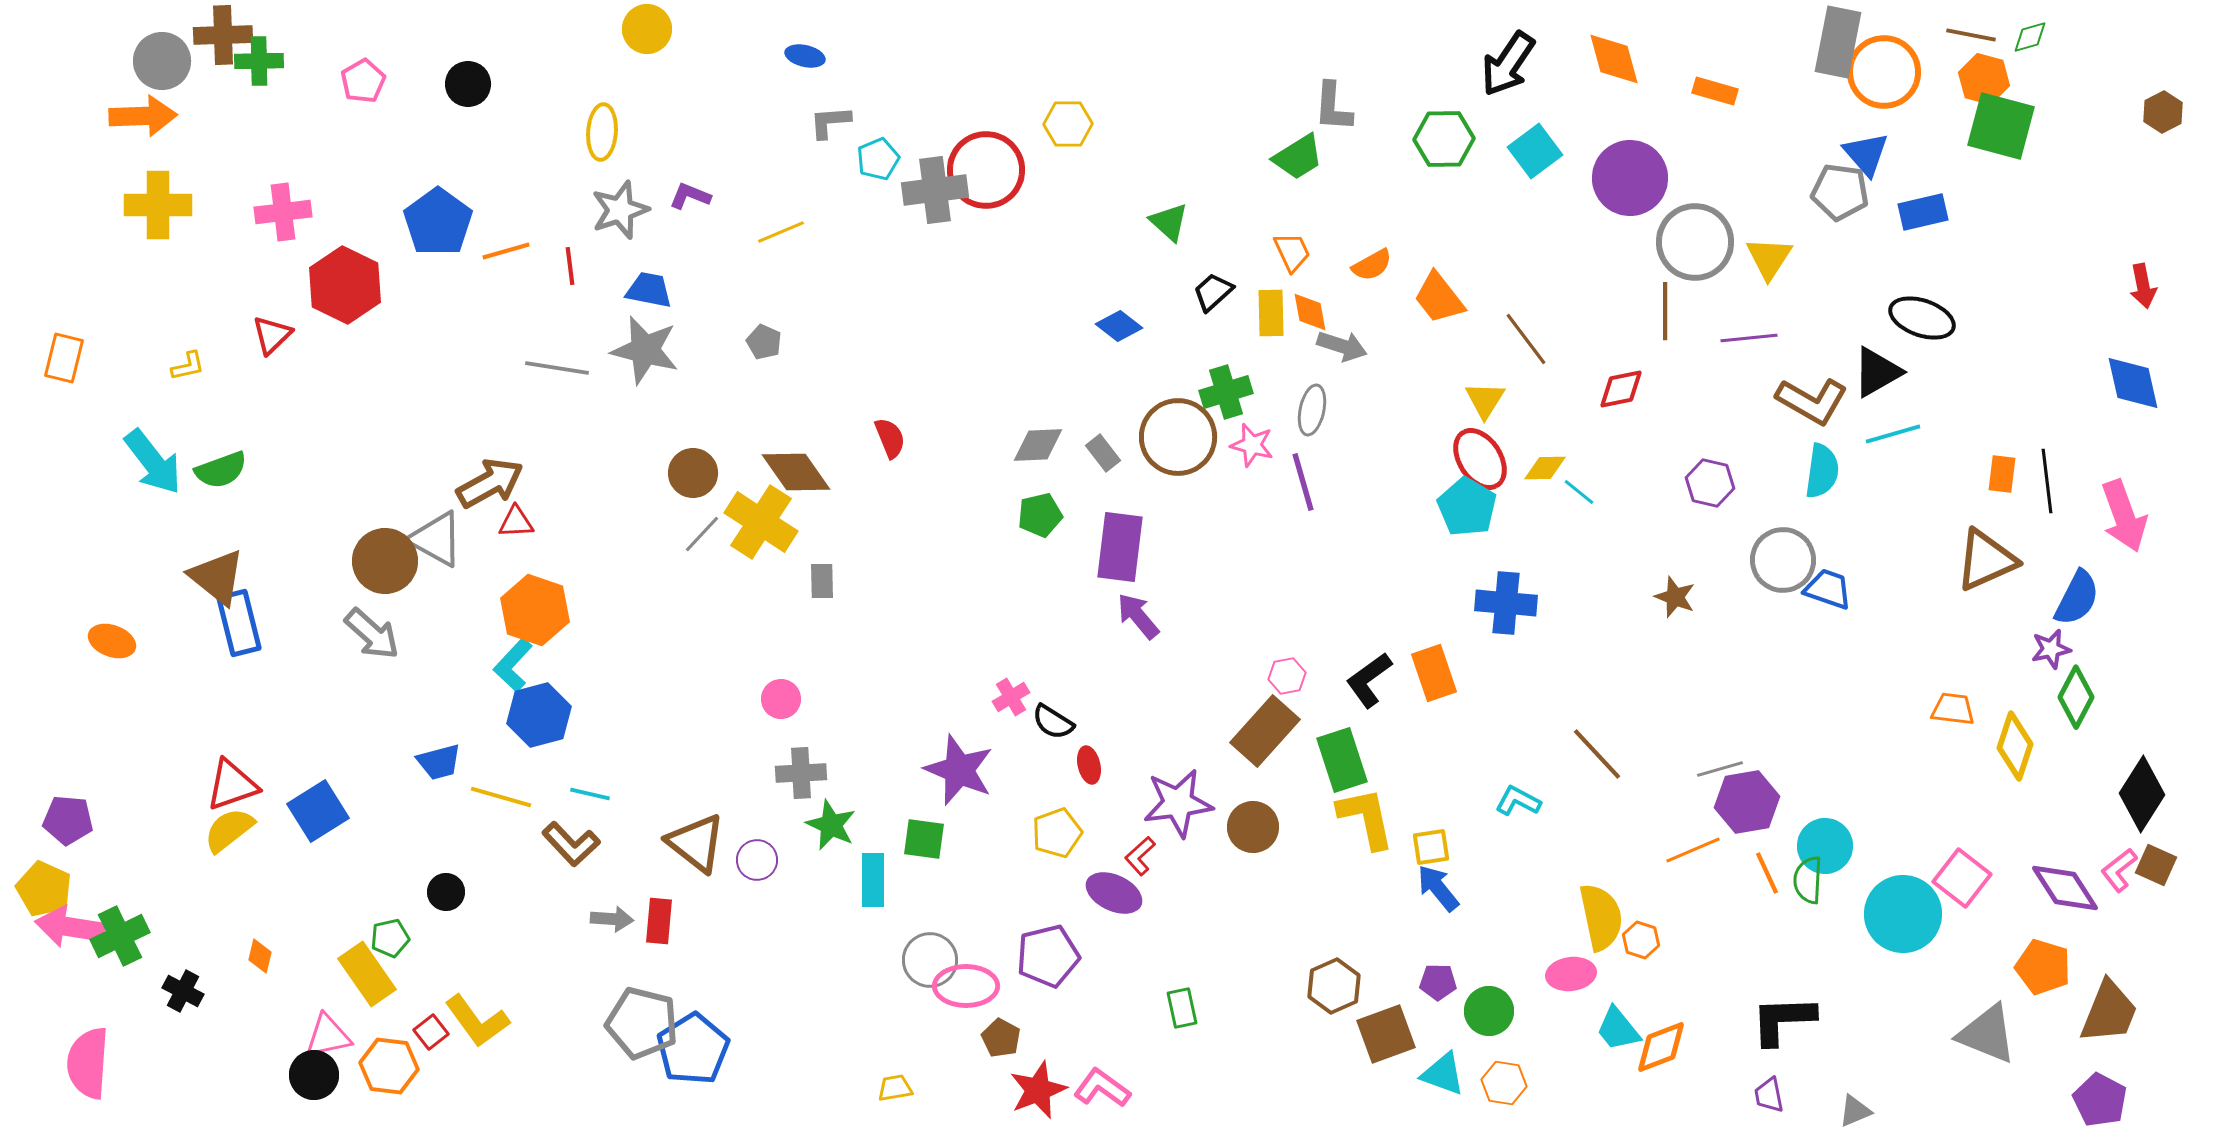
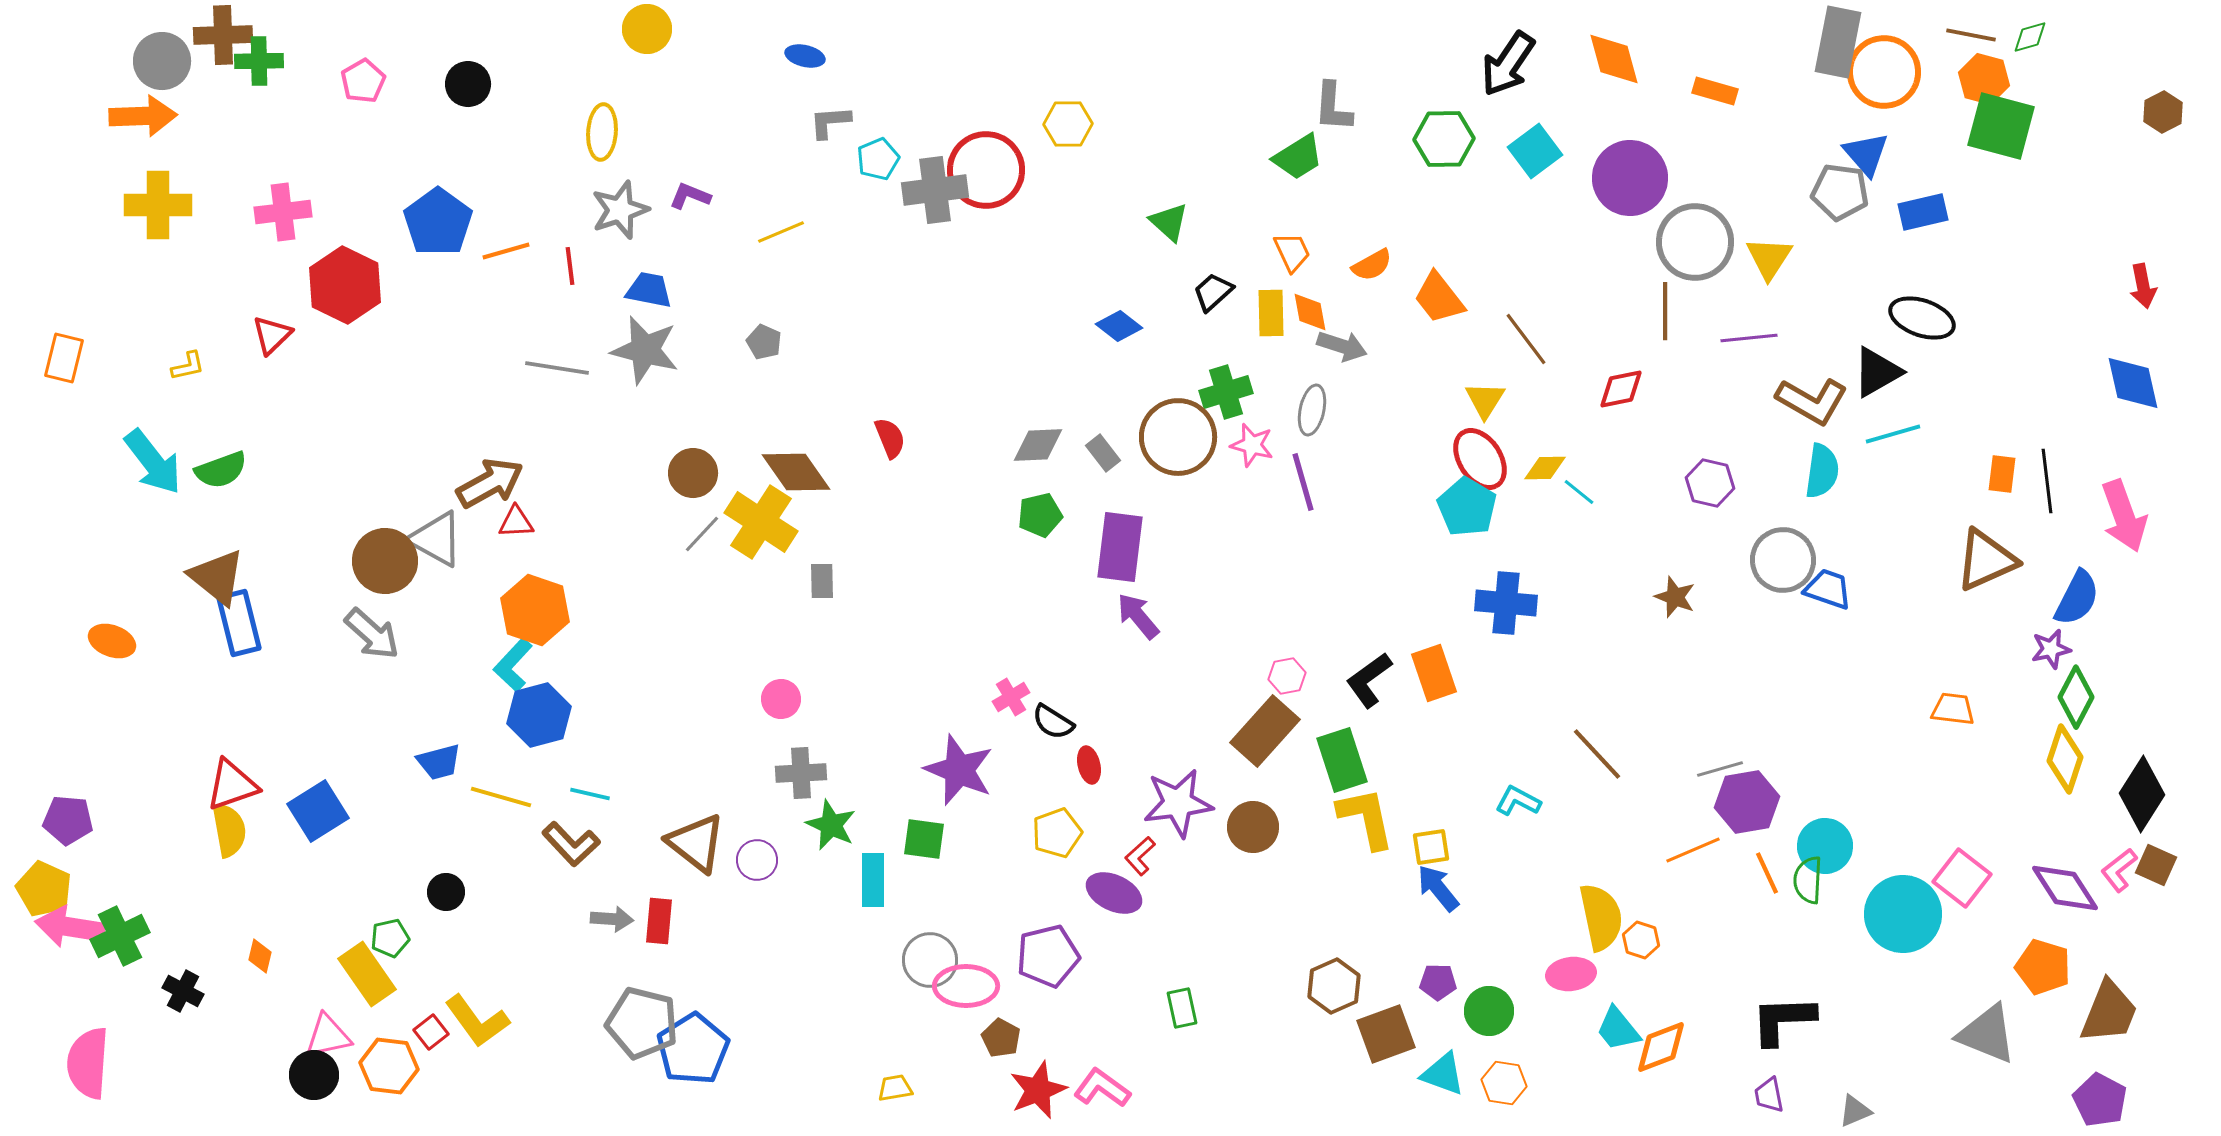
yellow diamond at (2015, 746): moved 50 px right, 13 px down
yellow semicircle at (229, 830): rotated 118 degrees clockwise
